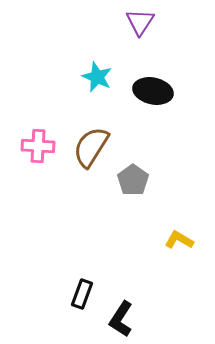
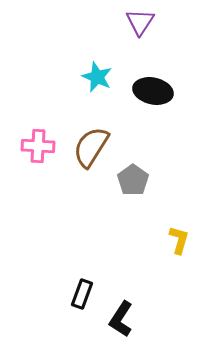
yellow L-shape: rotated 76 degrees clockwise
